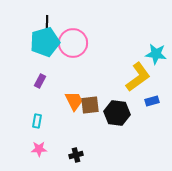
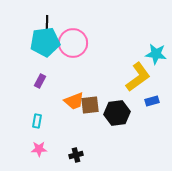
cyan pentagon: rotated 8 degrees clockwise
orange trapezoid: rotated 95 degrees clockwise
black hexagon: rotated 15 degrees counterclockwise
